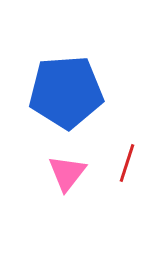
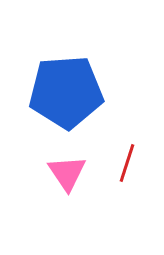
pink triangle: rotated 12 degrees counterclockwise
